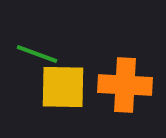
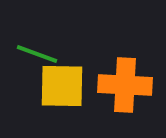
yellow square: moved 1 px left, 1 px up
